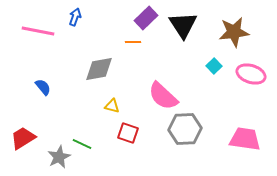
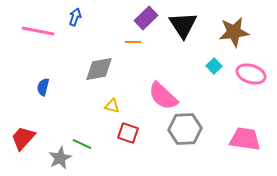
blue semicircle: rotated 126 degrees counterclockwise
red trapezoid: rotated 16 degrees counterclockwise
gray star: moved 1 px right, 1 px down
